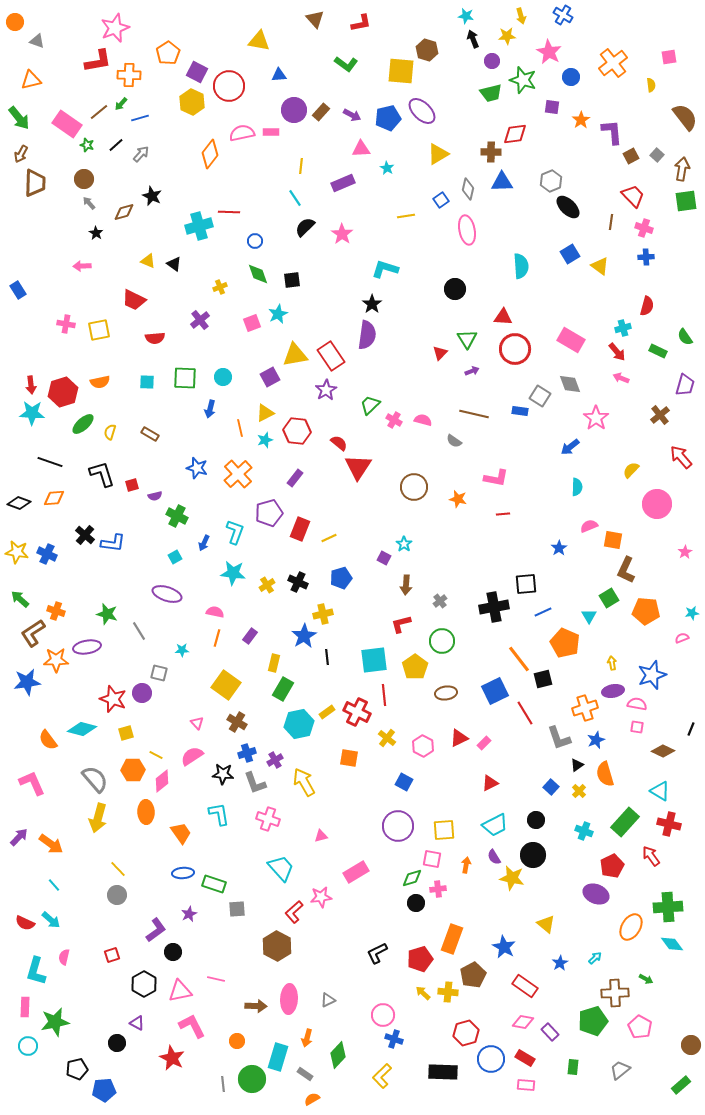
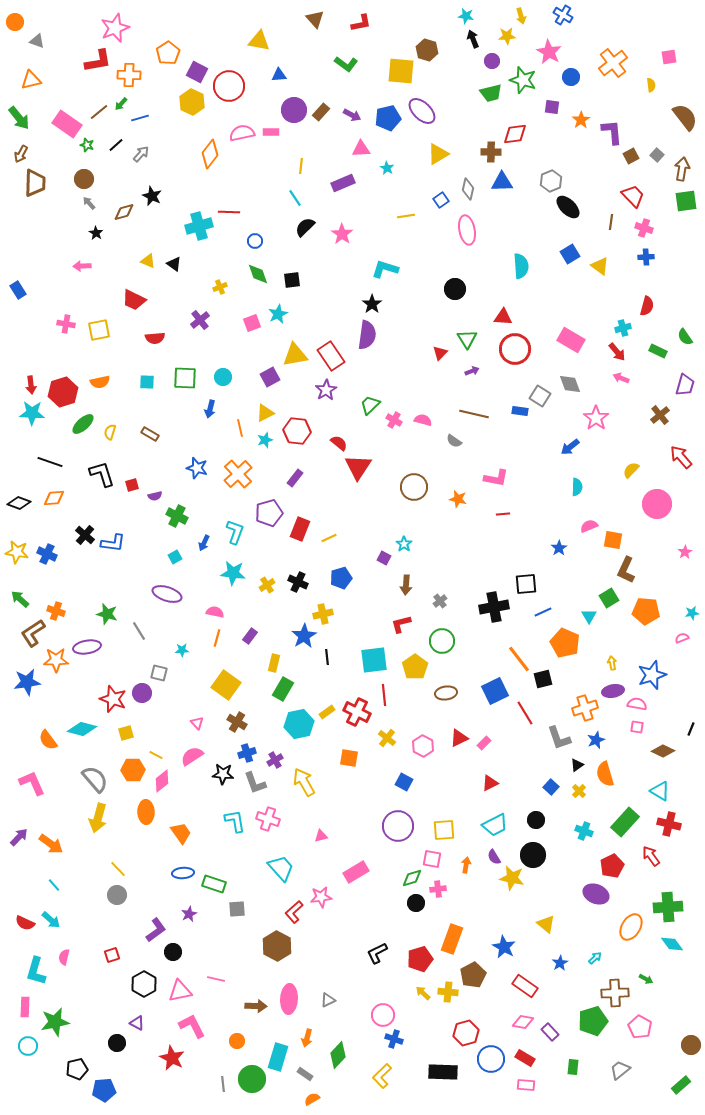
cyan L-shape at (219, 814): moved 16 px right, 7 px down
